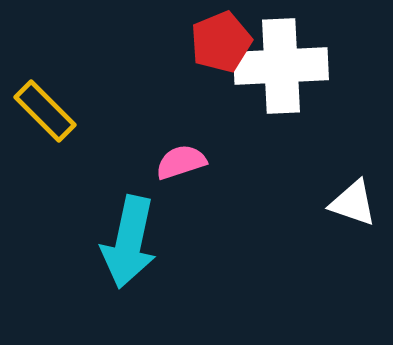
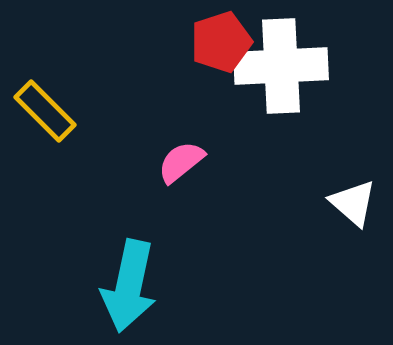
red pentagon: rotated 4 degrees clockwise
pink semicircle: rotated 21 degrees counterclockwise
white triangle: rotated 22 degrees clockwise
cyan arrow: moved 44 px down
